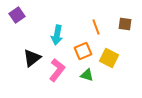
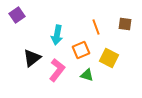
orange square: moved 2 px left, 1 px up
